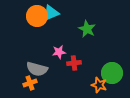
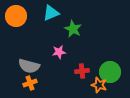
orange circle: moved 21 px left
green star: moved 14 px left
red cross: moved 8 px right, 8 px down
gray semicircle: moved 8 px left, 3 px up
green circle: moved 2 px left, 1 px up
